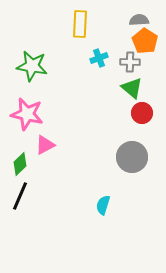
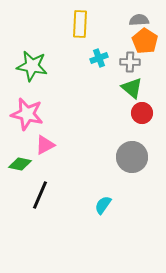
green diamond: rotated 55 degrees clockwise
black line: moved 20 px right, 1 px up
cyan semicircle: rotated 18 degrees clockwise
